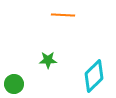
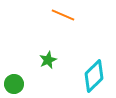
orange line: rotated 20 degrees clockwise
green star: rotated 24 degrees counterclockwise
